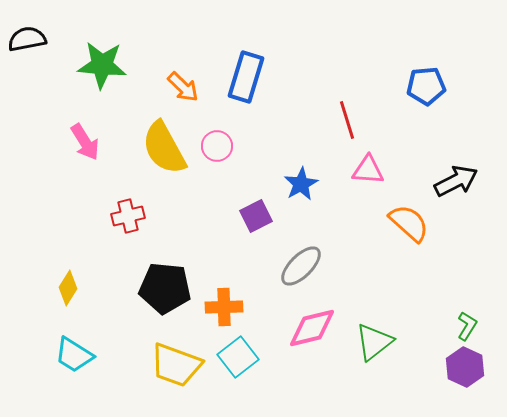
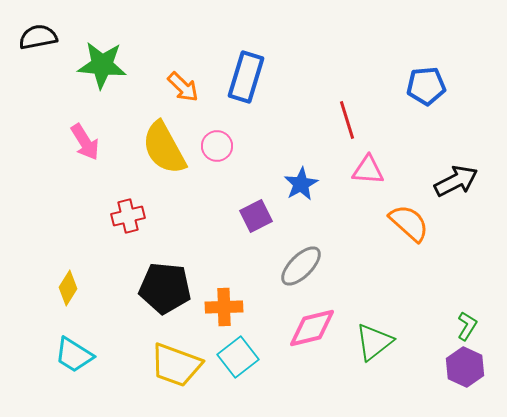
black semicircle: moved 11 px right, 2 px up
